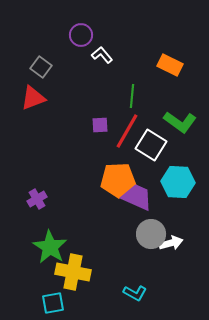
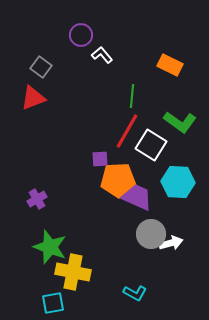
purple square: moved 34 px down
green star: rotated 12 degrees counterclockwise
